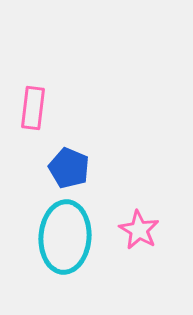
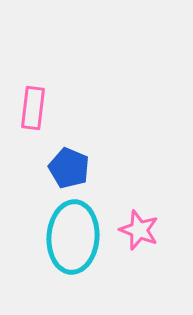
pink star: rotated 9 degrees counterclockwise
cyan ellipse: moved 8 px right
